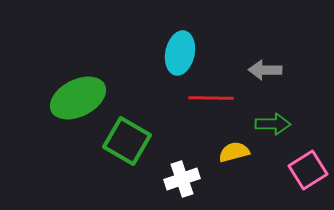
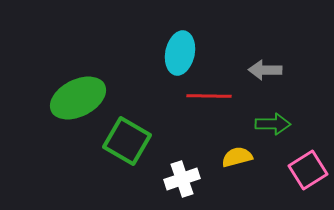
red line: moved 2 px left, 2 px up
yellow semicircle: moved 3 px right, 5 px down
